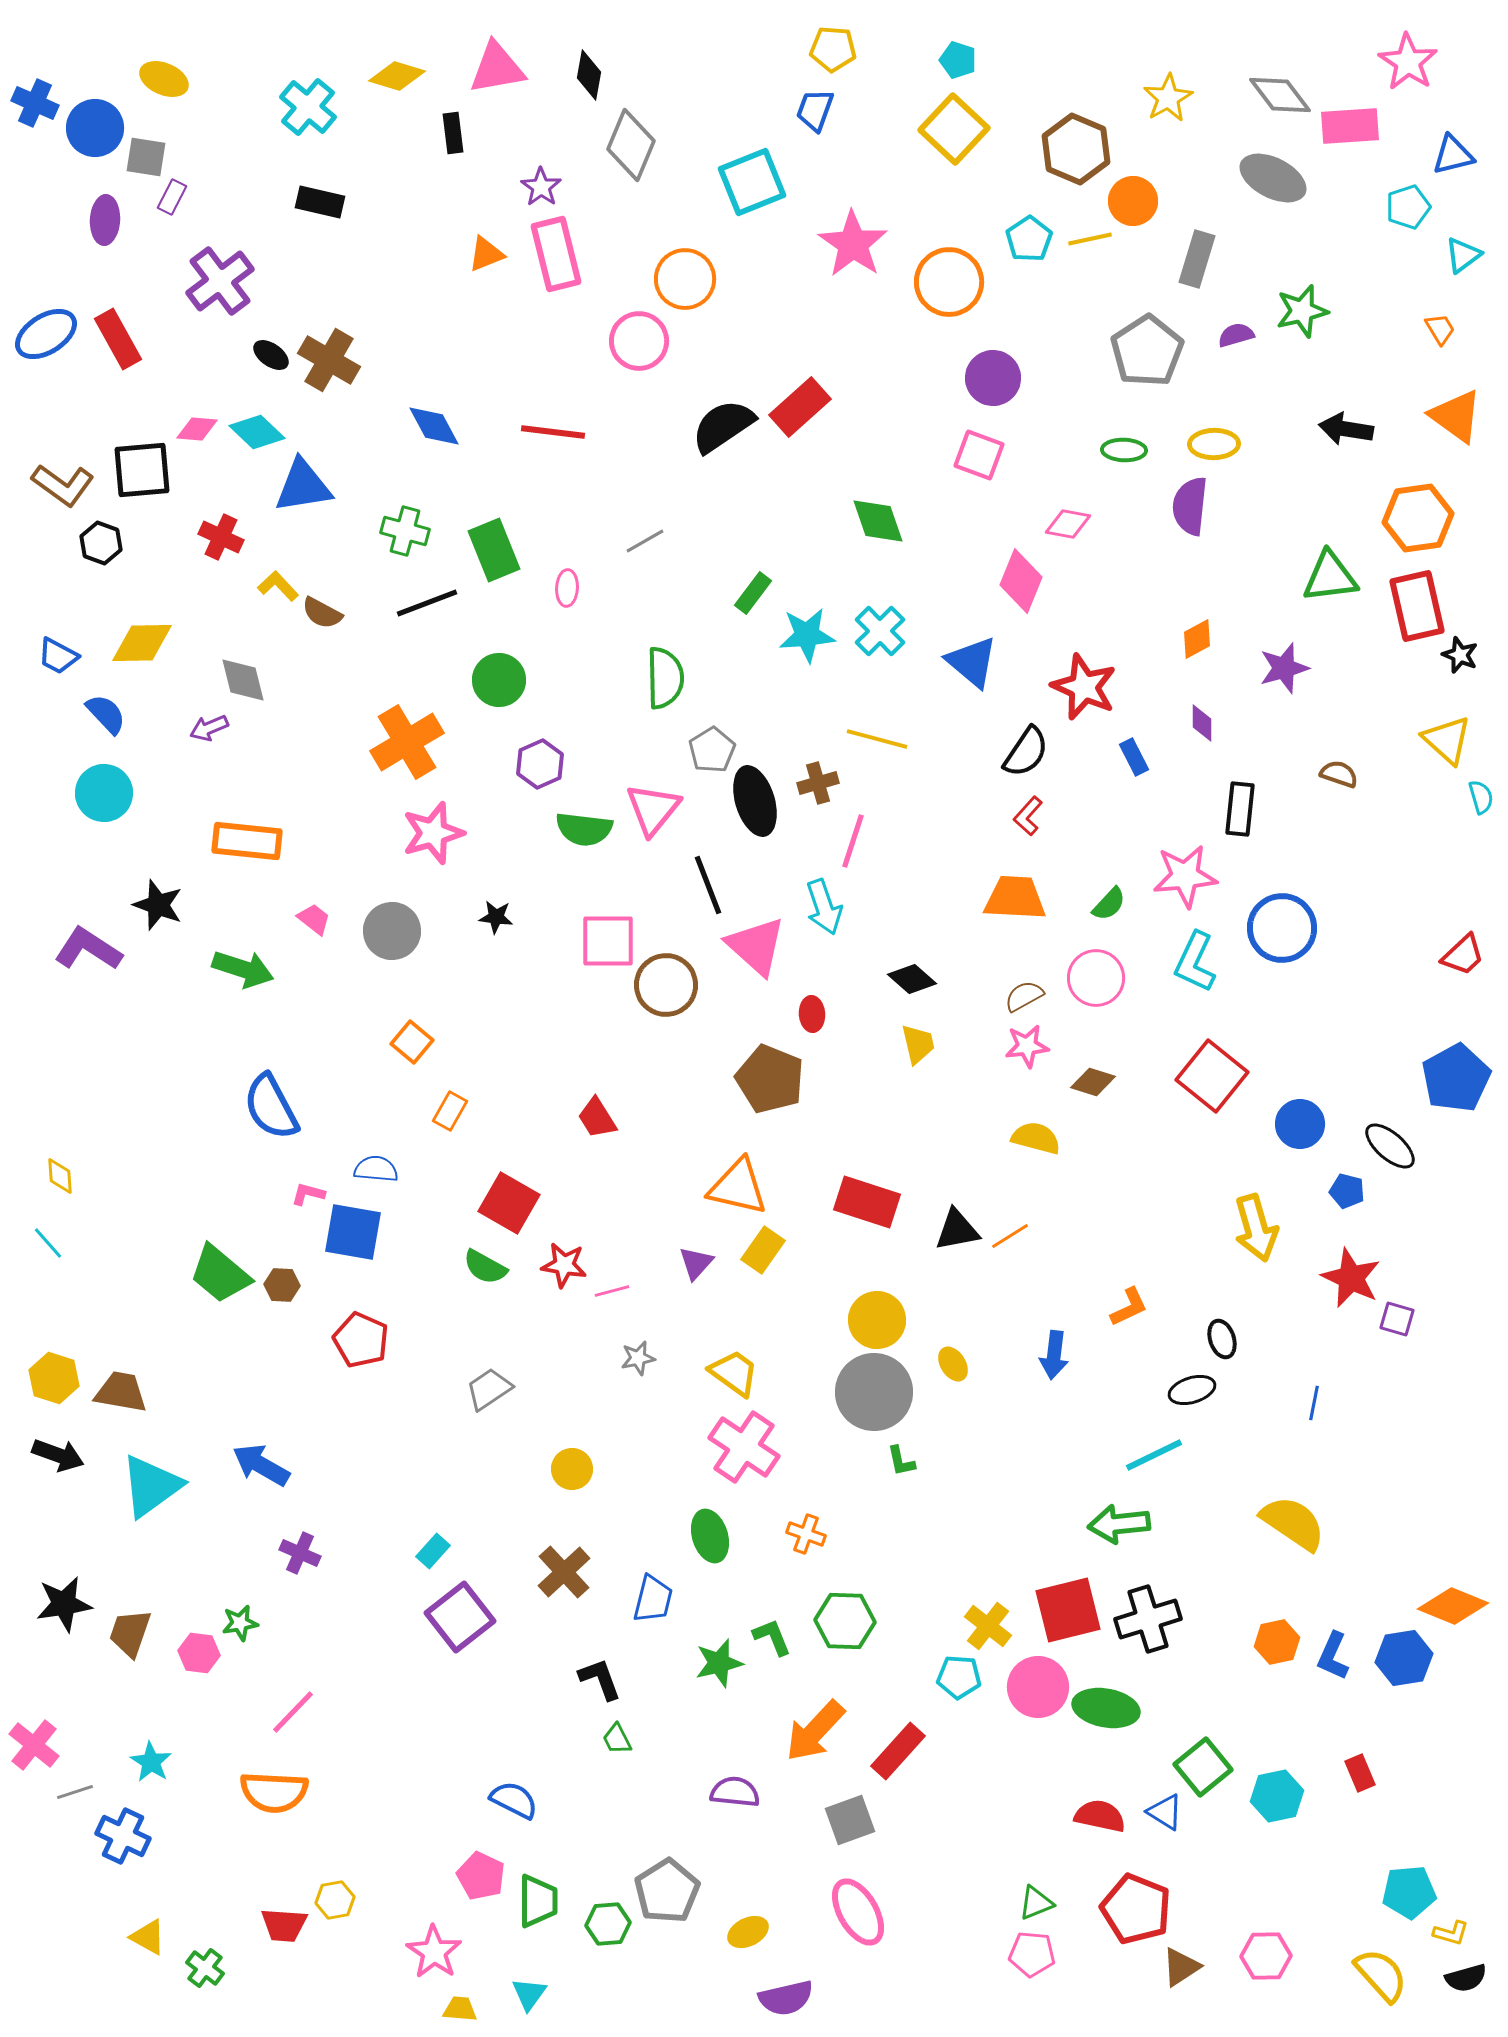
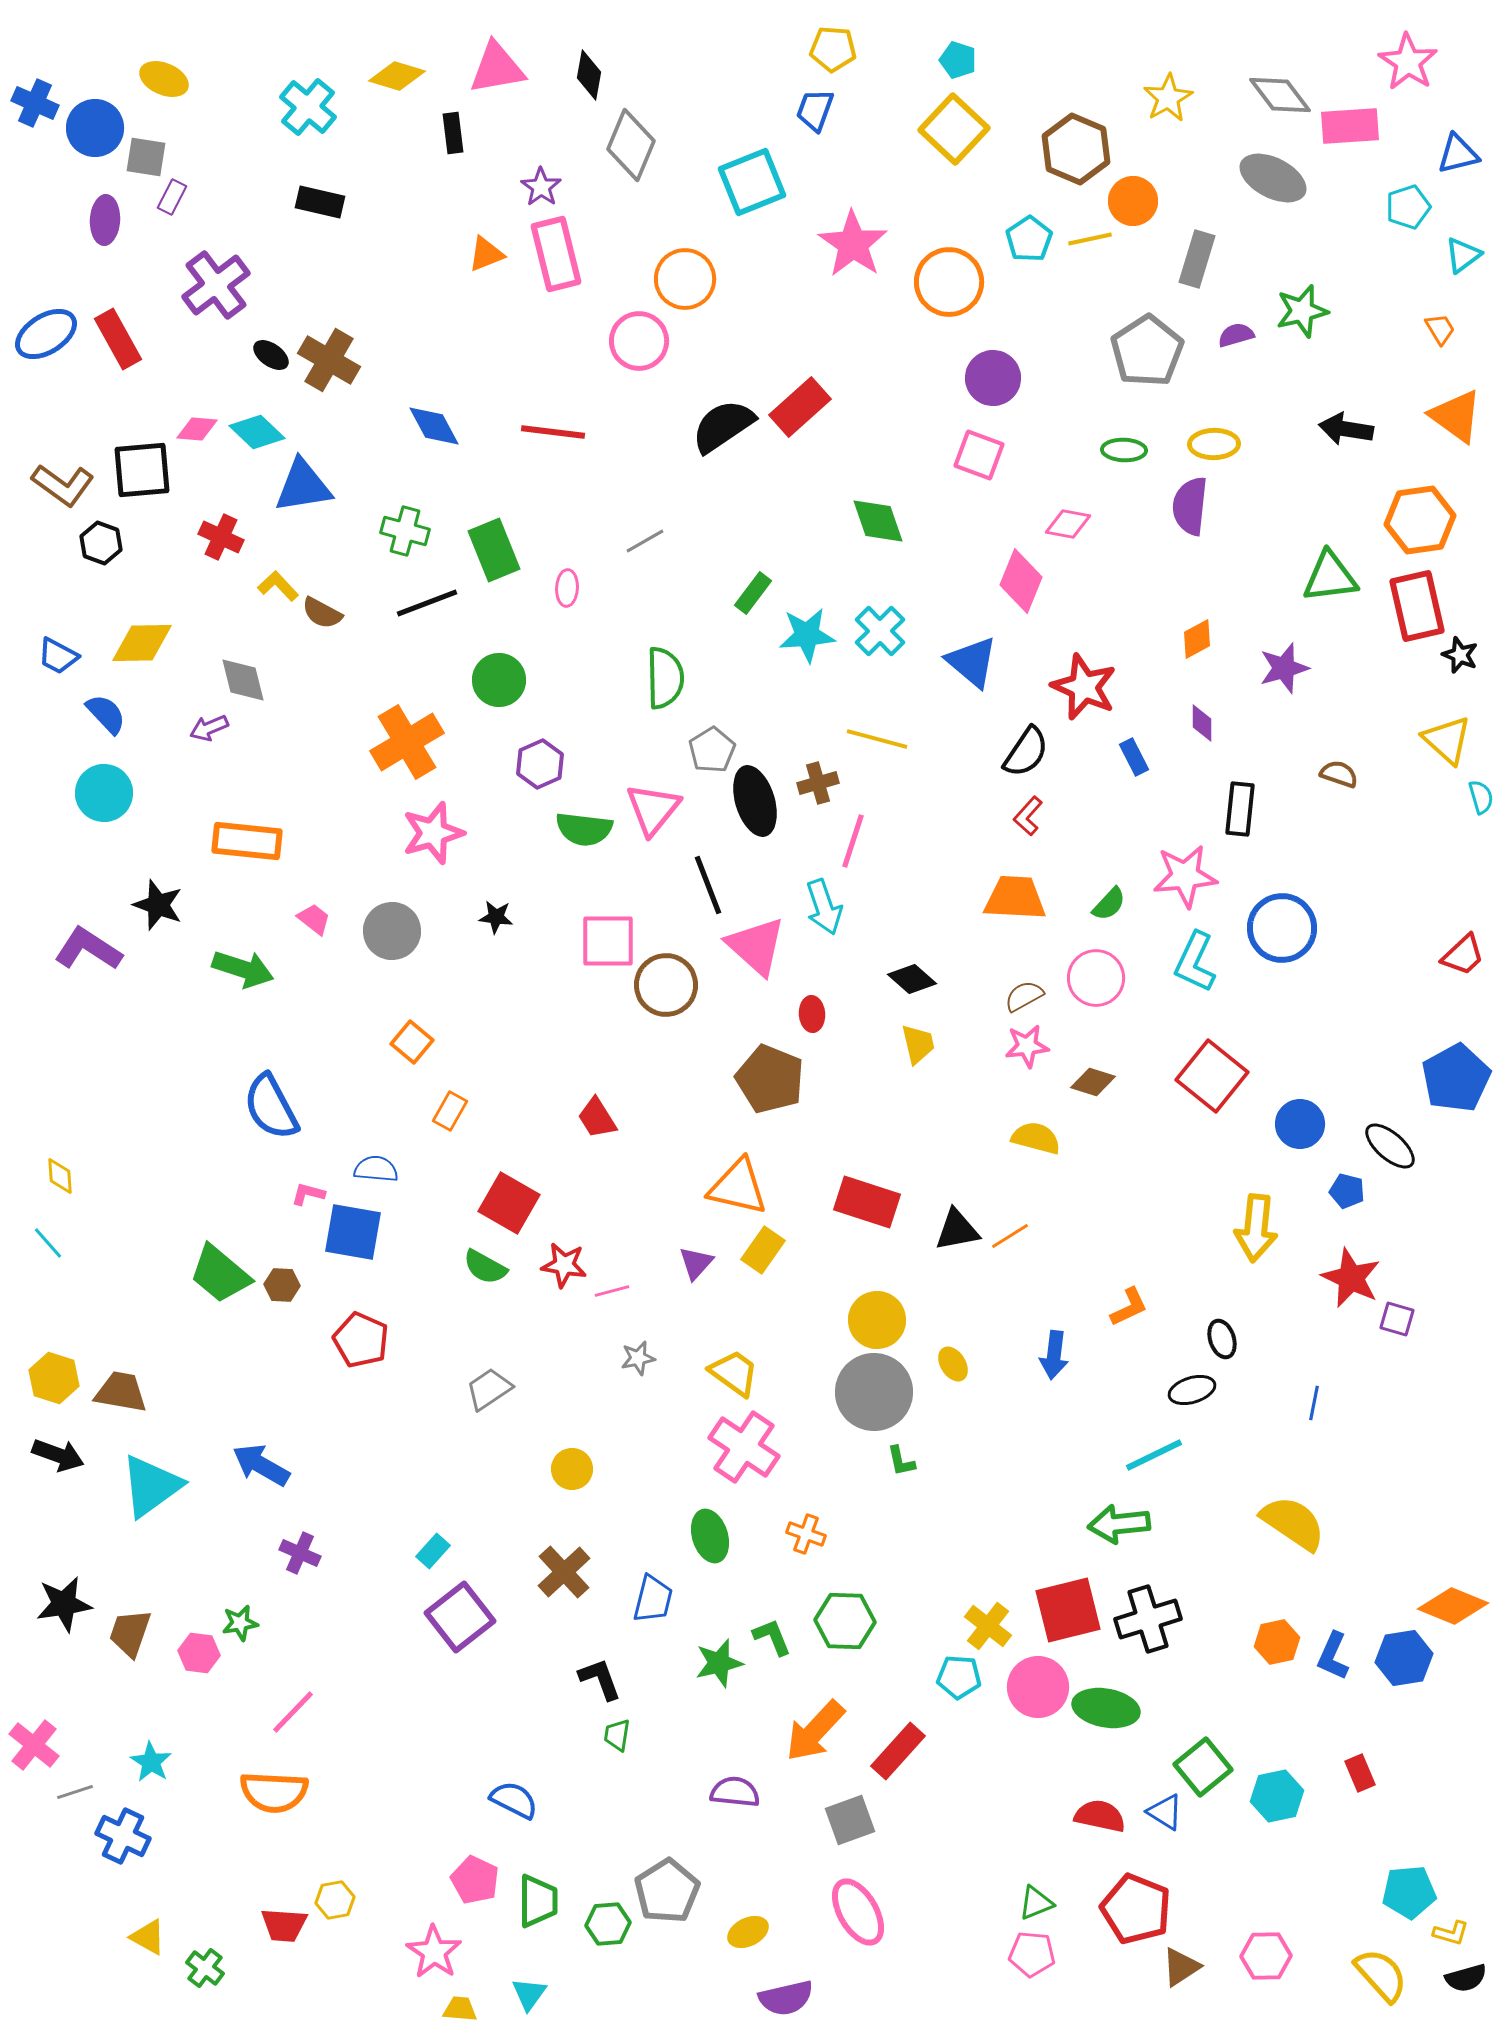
blue triangle at (1453, 155): moved 5 px right, 1 px up
purple cross at (220, 281): moved 4 px left, 4 px down
orange hexagon at (1418, 518): moved 2 px right, 2 px down
yellow arrow at (1256, 1228): rotated 22 degrees clockwise
green trapezoid at (617, 1739): moved 4 px up; rotated 36 degrees clockwise
pink pentagon at (481, 1876): moved 6 px left, 4 px down
